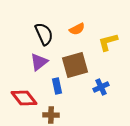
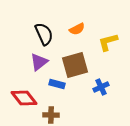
blue rectangle: moved 2 px up; rotated 63 degrees counterclockwise
